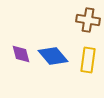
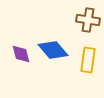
blue diamond: moved 6 px up
